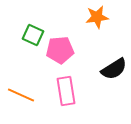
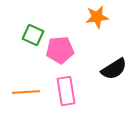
orange line: moved 5 px right, 3 px up; rotated 28 degrees counterclockwise
